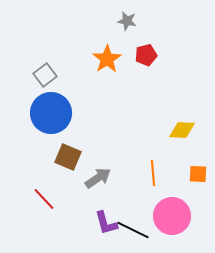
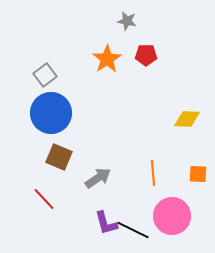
red pentagon: rotated 15 degrees clockwise
yellow diamond: moved 5 px right, 11 px up
brown square: moved 9 px left
